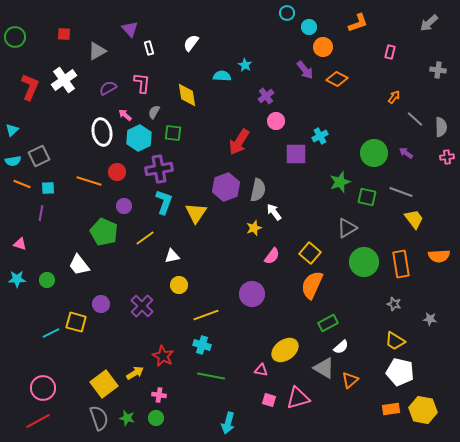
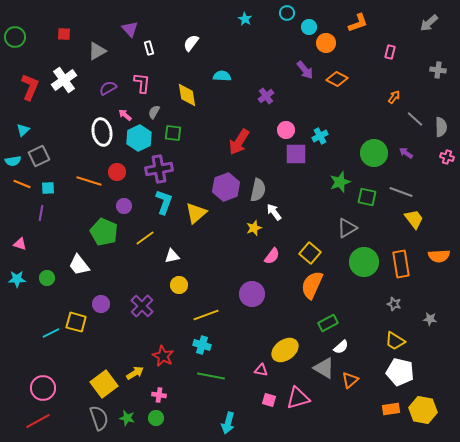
orange circle at (323, 47): moved 3 px right, 4 px up
cyan star at (245, 65): moved 46 px up
pink circle at (276, 121): moved 10 px right, 9 px down
cyan triangle at (12, 130): moved 11 px right
pink cross at (447, 157): rotated 24 degrees clockwise
yellow triangle at (196, 213): rotated 15 degrees clockwise
green circle at (47, 280): moved 2 px up
